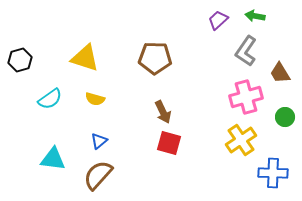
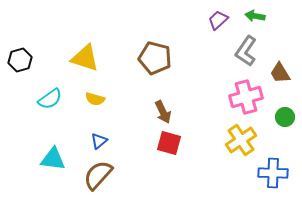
brown pentagon: rotated 12 degrees clockwise
